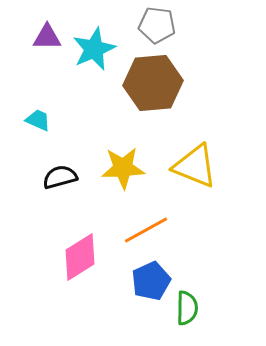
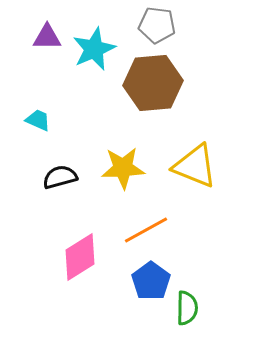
blue pentagon: rotated 12 degrees counterclockwise
